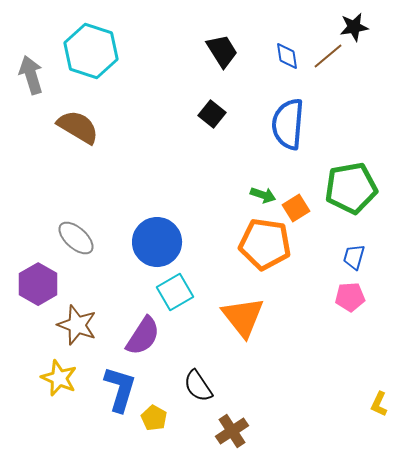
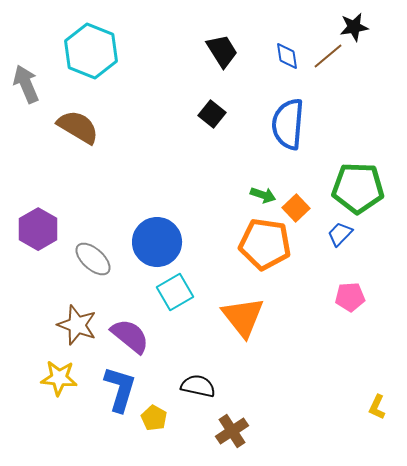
cyan hexagon: rotated 4 degrees clockwise
gray arrow: moved 5 px left, 9 px down; rotated 6 degrees counterclockwise
green pentagon: moved 7 px right; rotated 12 degrees clockwise
orange square: rotated 12 degrees counterclockwise
gray ellipse: moved 17 px right, 21 px down
blue trapezoid: moved 14 px left, 23 px up; rotated 28 degrees clockwise
purple hexagon: moved 55 px up
purple semicircle: moved 13 px left; rotated 84 degrees counterclockwise
yellow star: rotated 18 degrees counterclockwise
black semicircle: rotated 136 degrees clockwise
yellow L-shape: moved 2 px left, 3 px down
